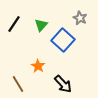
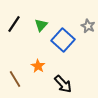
gray star: moved 8 px right, 8 px down
brown line: moved 3 px left, 5 px up
